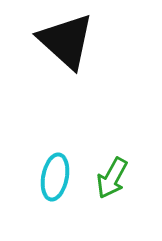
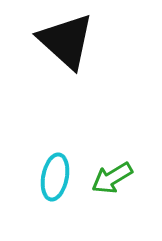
green arrow: rotated 30 degrees clockwise
